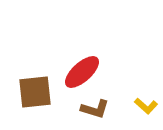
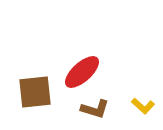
yellow L-shape: moved 3 px left
